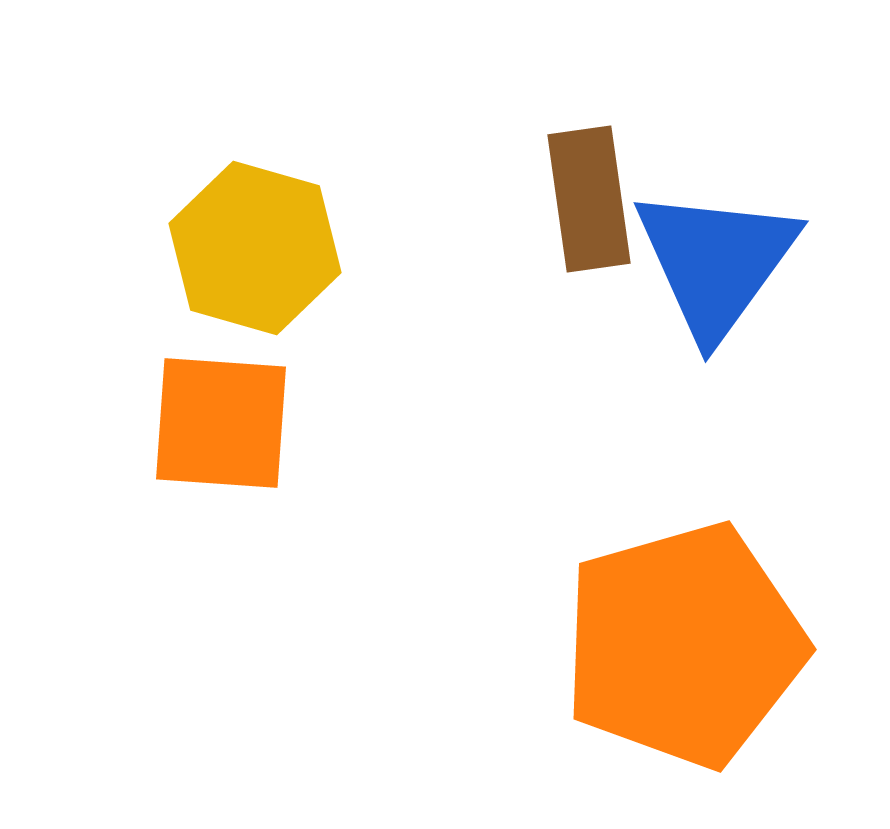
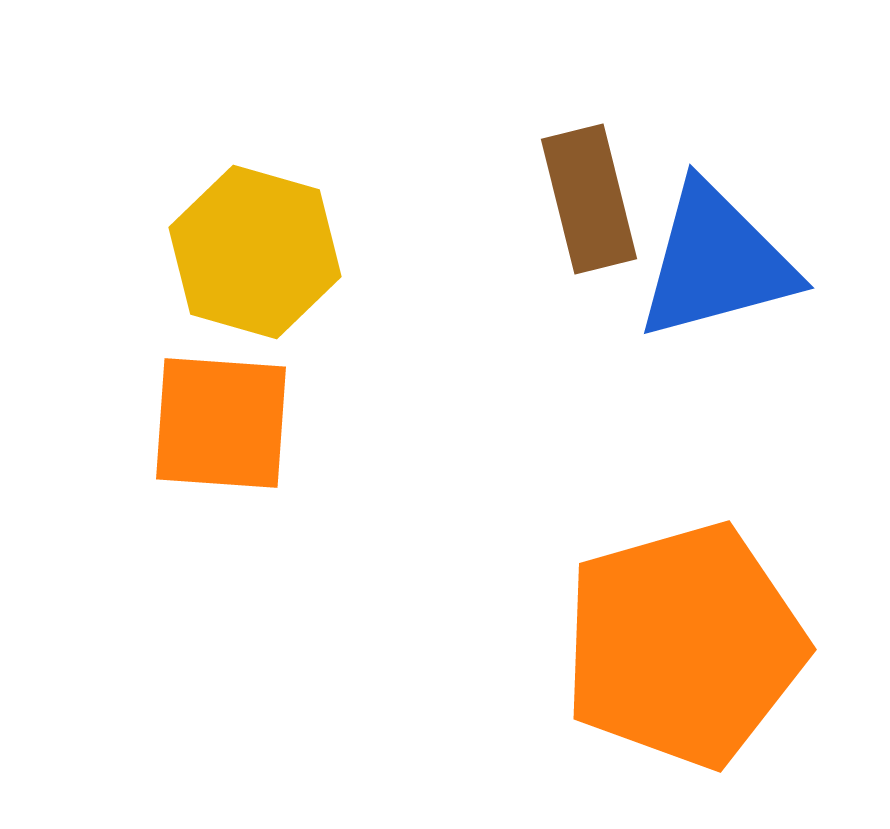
brown rectangle: rotated 6 degrees counterclockwise
yellow hexagon: moved 4 px down
blue triangle: rotated 39 degrees clockwise
